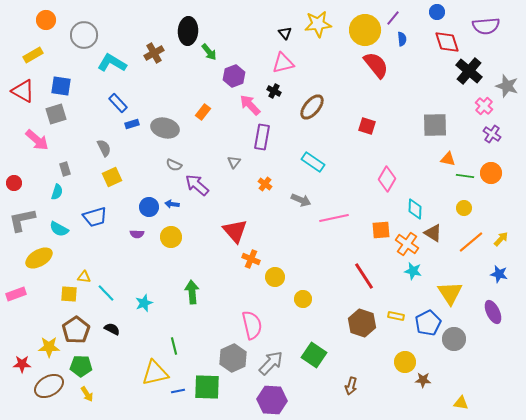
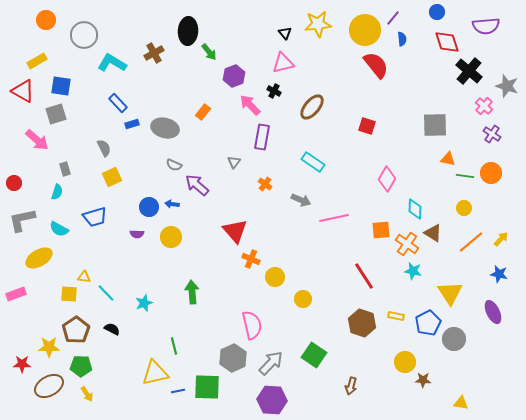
yellow rectangle at (33, 55): moved 4 px right, 6 px down
